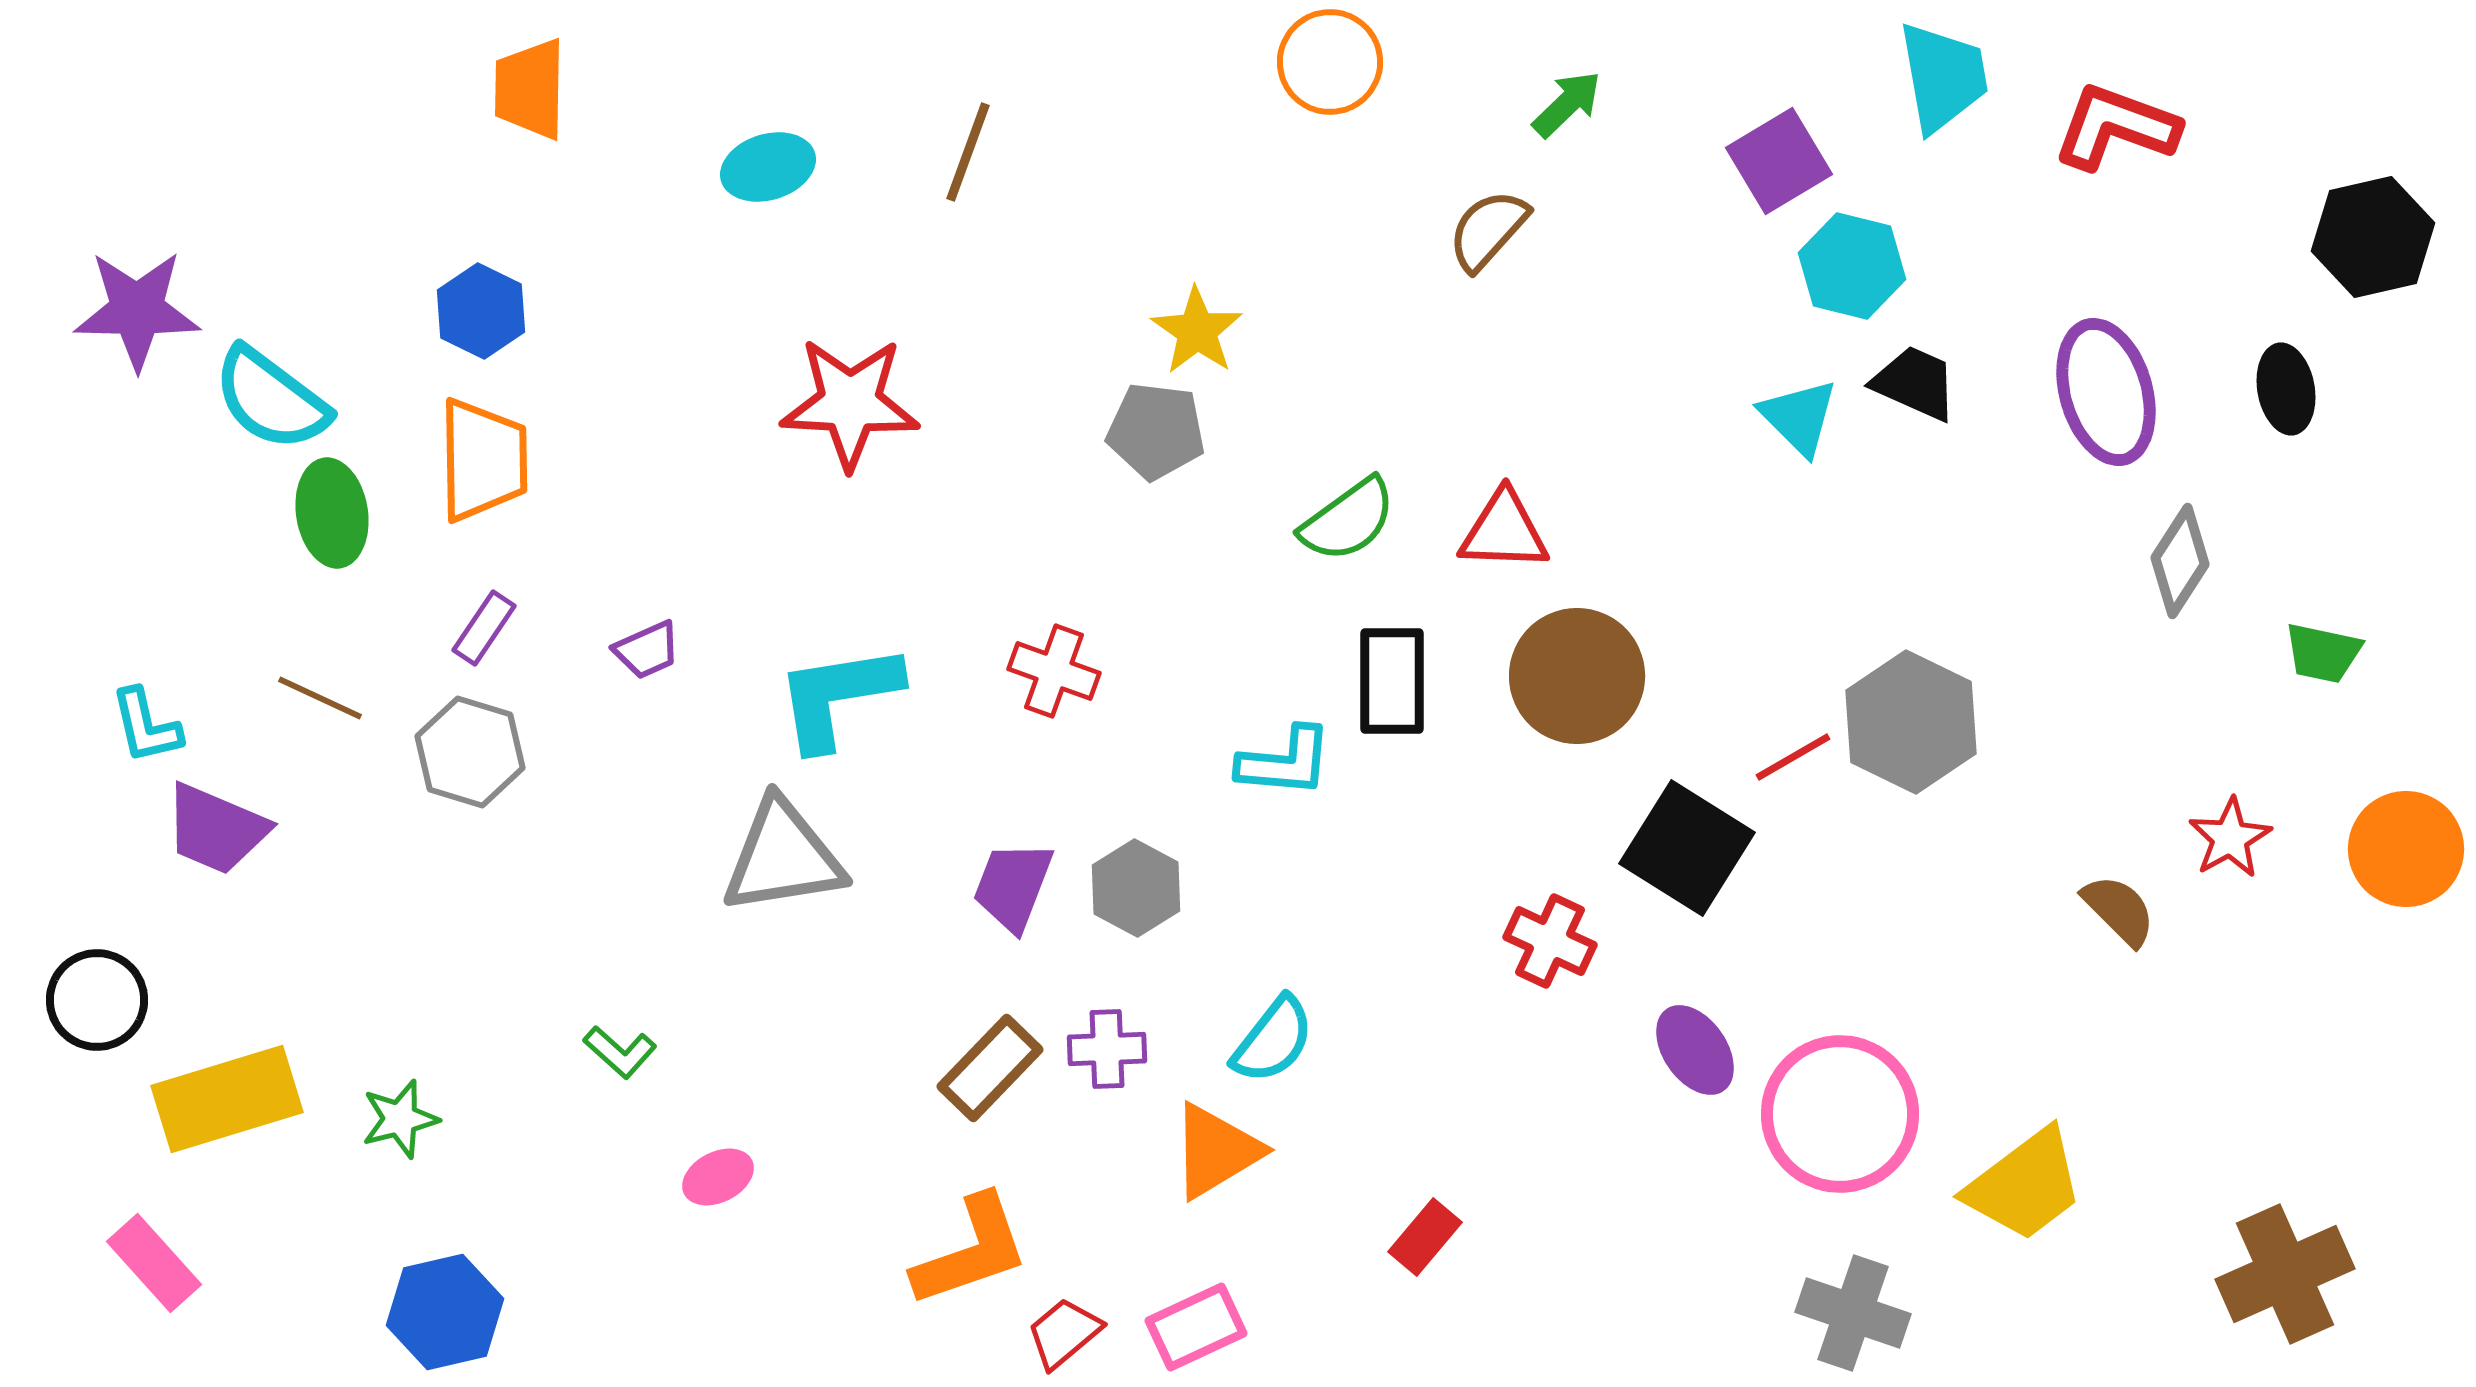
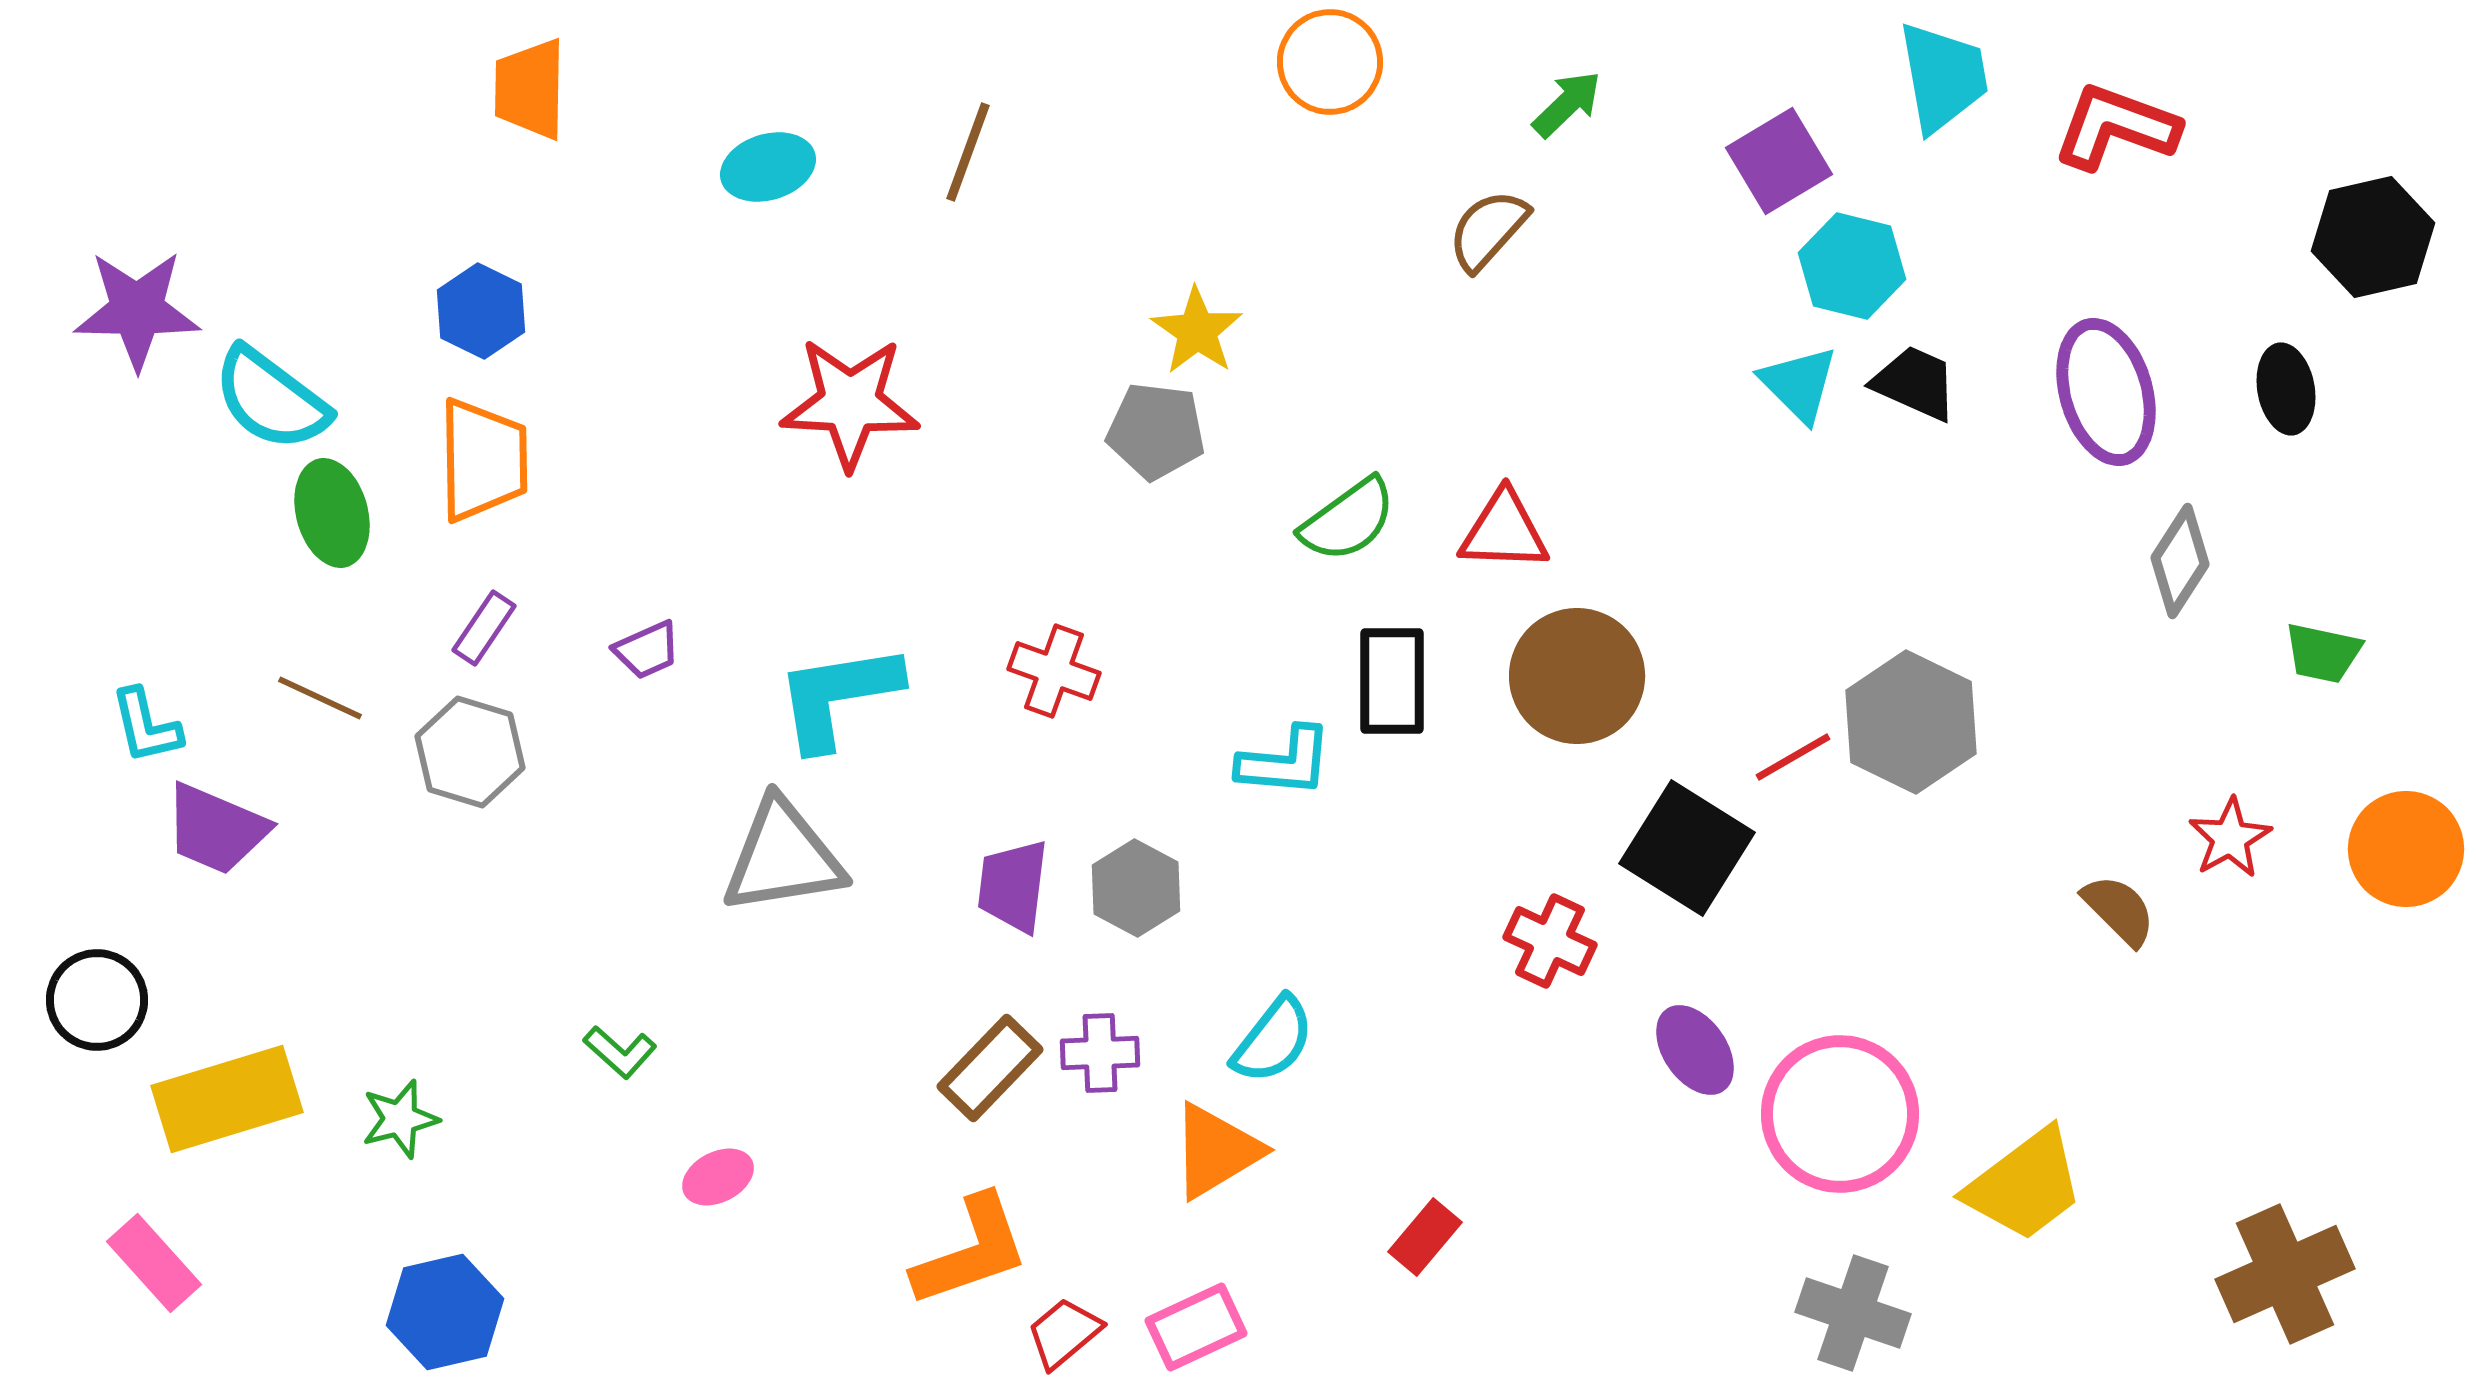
cyan triangle at (1799, 417): moved 33 px up
green ellipse at (332, 513): rotated 6 degrees counterclockwise
purple trapezoid at (1013, 886): rotated 14 degrees counterclockwise
purple cross at (1107, 1049): moved 7 px left, 4 px down
